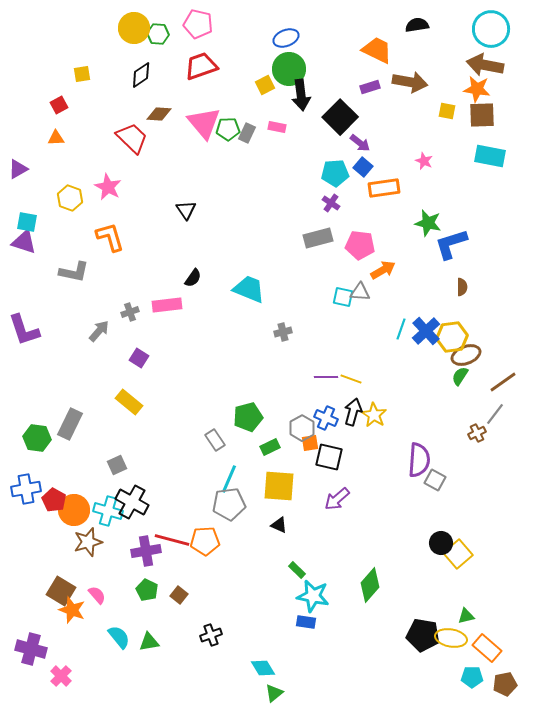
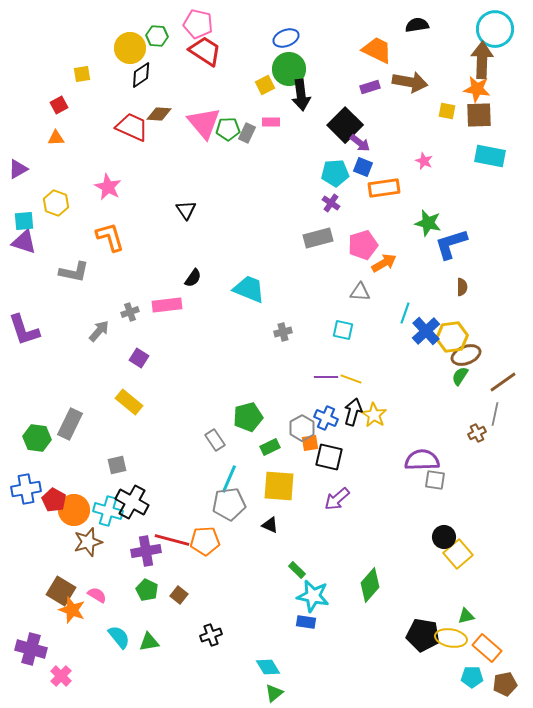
yellow circle at (134, 28): moved 4 px left, 20 px down
cyan circle at (491, 29): moved 4 px right
green hexagon at (158, 34): moved 1 px left, 2 px down
brown arrow at (485, 65): moved 3 px left, 5 px up; rotated 81 degrees clockwise
red trapezoid at (201, 66): moved 4 px right, 15 px up; rotated 52 degrees clockwise
brown square at (482, 115): moved 3 px left
black square at (340, 117): moved 5 px right, 8 px down
pink rectangle at (277, 127): moved 6 px left, 5 px up; rotated 12 degrees counterclockwise
red trapezoid at (132, 138): moved 11 px up; rotated 20 degrees counterclockwise
blue square at (363, 167): rotated 18 degrees counterclockwise
yellow hexagon at (70, 198): moved 14 px left, 5 px down
cyan square at (27, 222): moved 3 px left, 1 px up; rotated 15 degrees counterclockwise
pink pentagon at (360, 245): moved 3 px right; rotated 24 degrees counterclockwise
orange arrow at (383, 270): moved 1 px right, 7 px up
cyan square at (343, 297): moved 33 px down
cyan line at (401, 329): moved 4 px right, 16 px up
gray line at (495, 414): rotated 25 degrees counterclockwise
purple semicircle at (419, 460): moved 3 px right; rotated 96 degrees counterclockwise
gray square at (117, 465): rotated 12 degrees clockwise
gray square at (435, 480): rotated 20 degrees counterclockwise
black triangle at (279, 525): moved 9 px left
black circle at (441, 543): moved 3 px right, 6 px up
pink semicircle at (97, 595): rotated 18 degrees counterclockwise
cyan diamond at (263, 668): moved 5 px right, 1 px up
